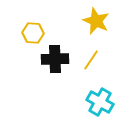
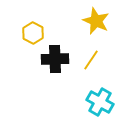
yellow hexagon: rotated 25 degrees clockwise
